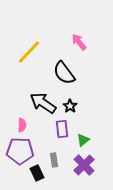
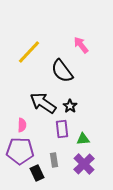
pink arrow: moved 2 px right, 3 px down
black semicircle: moved 2 px left, 2 px up
green triangle: moved 1 px up; rotated 32 degrees clockwise
purple cross: moved 1 px up
